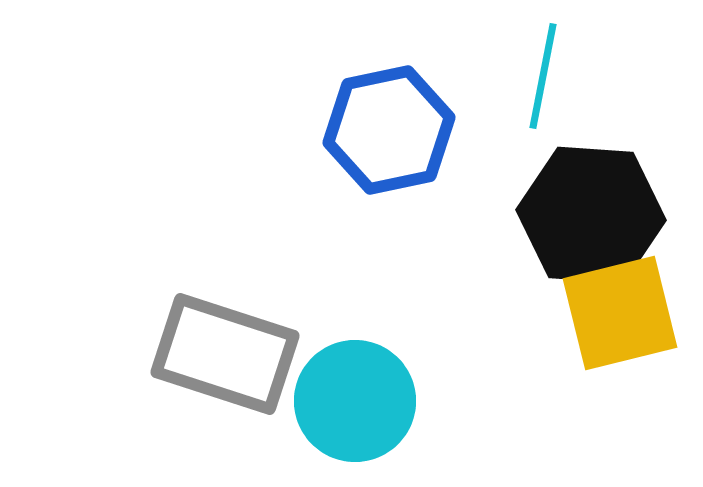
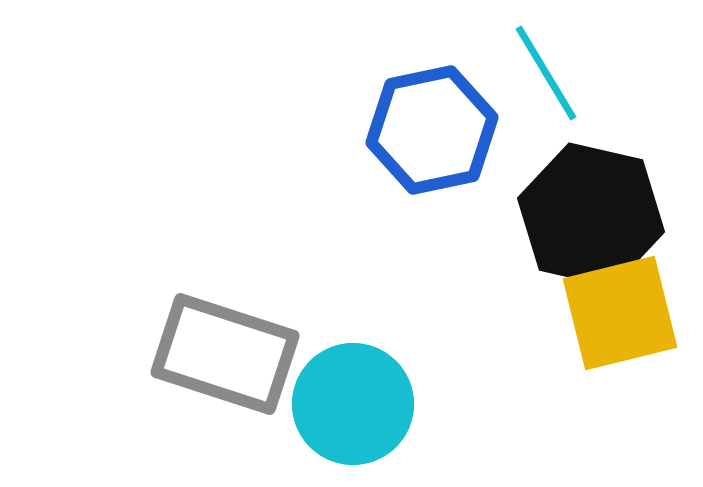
cyan line: moved 3 px right, 3 px up; rotated 42 degrees counterclockwise
blue hexagon: moved 43 px right
black hexagon: rotated 9 degrees clockwise
cyan circle: moved 2 px left, 3 px down
